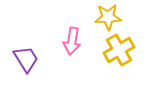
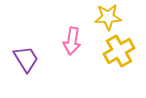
yellow cross: moved 1 px down
